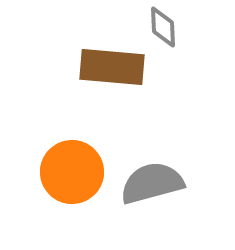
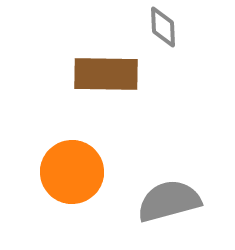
brown rectangle: moved 6 px left, 7 px down; rotated 4 degrees counterclockwise
gray semicircle: moved 17 px right, 18 px down
